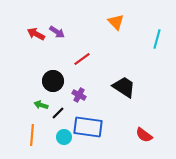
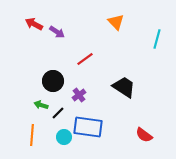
red arrow: moved 2 px left, 10 px up
red line: moved 3 px right
purple cross: rotated 24 degrees clockwise
